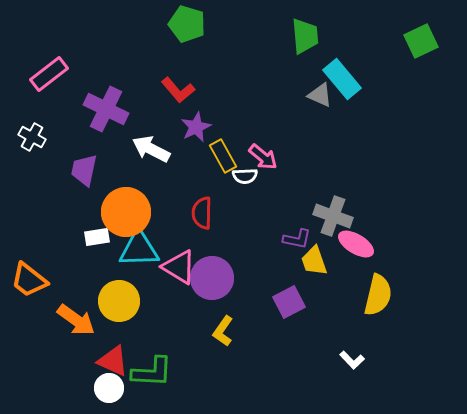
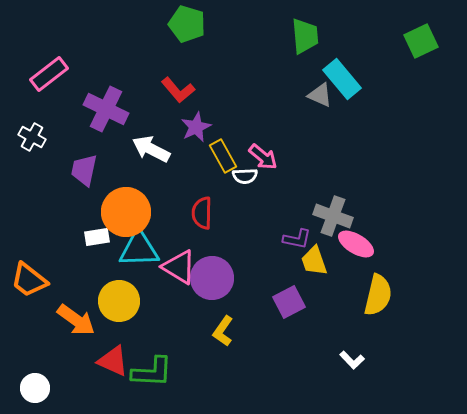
white circle: moved 74 px left
